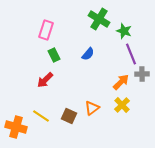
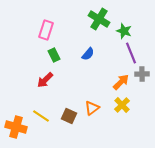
purple line: moved 1 px up
